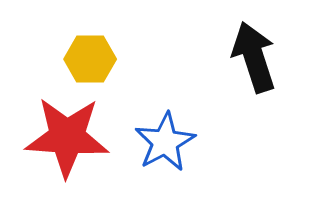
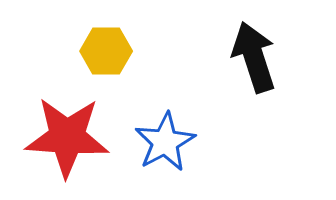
yellow hexagon: moved 16 px right, 8 px up
